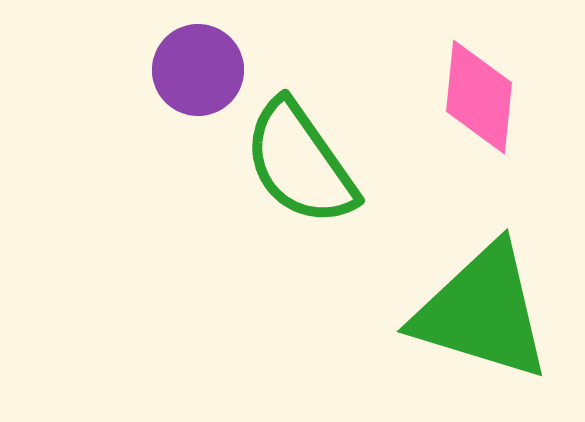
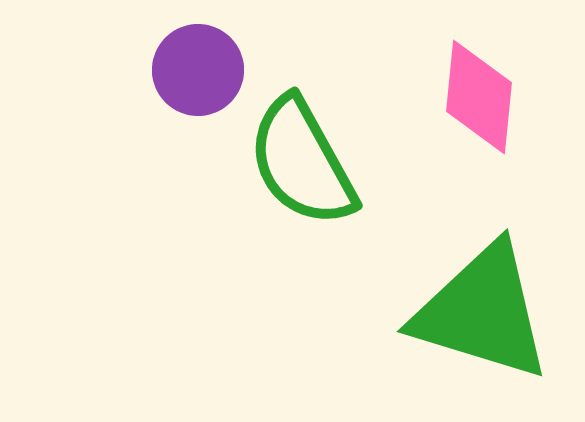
green semicircle: moved 2 px right, 1 px up; rotated 6 degrees clockwise
